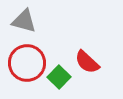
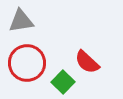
gray triangle: moved 3 px left; rotated 24 degrees counterclockwise
green square: moved 4 px right, 5 px down
